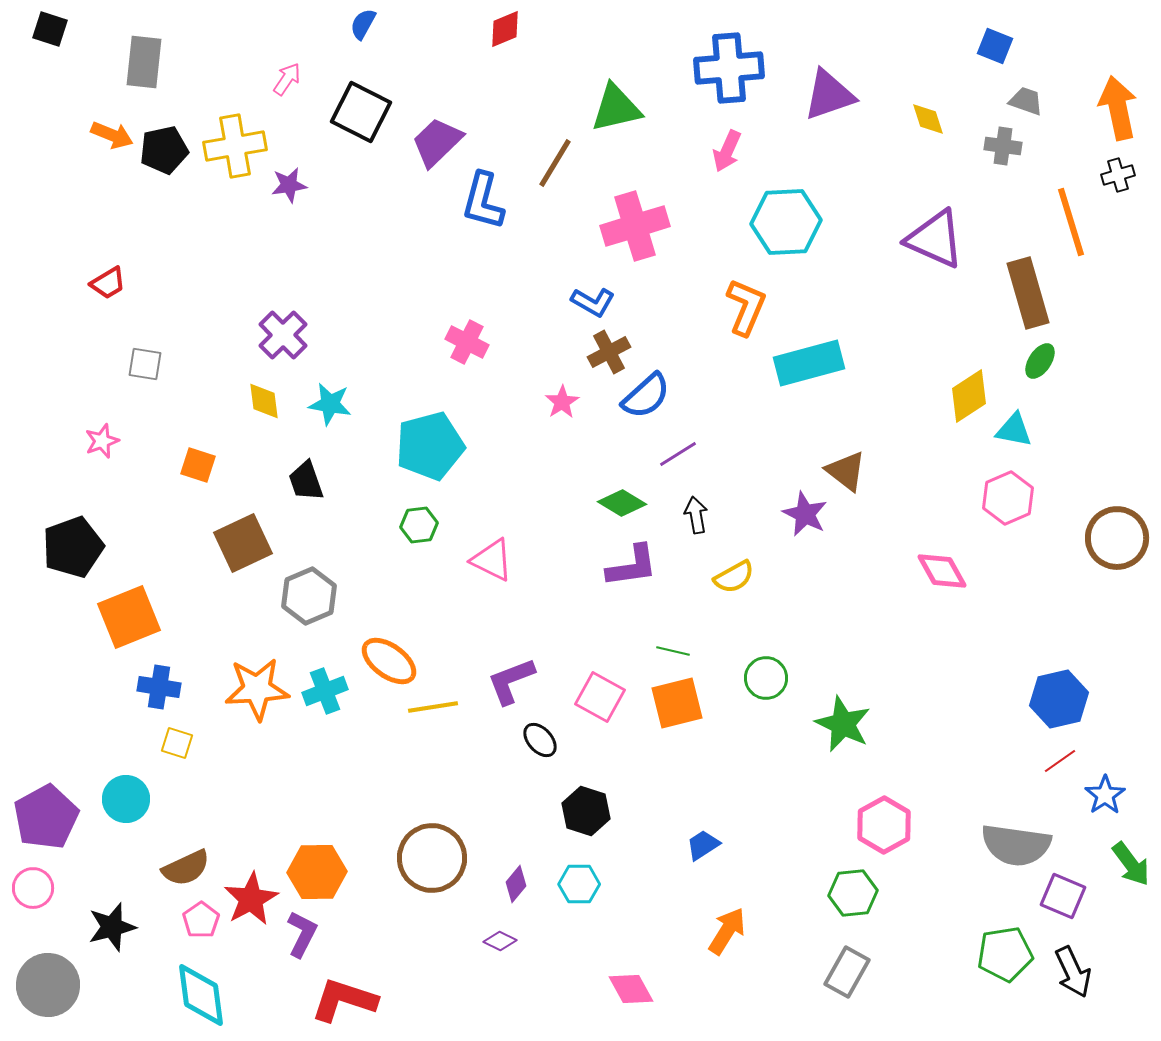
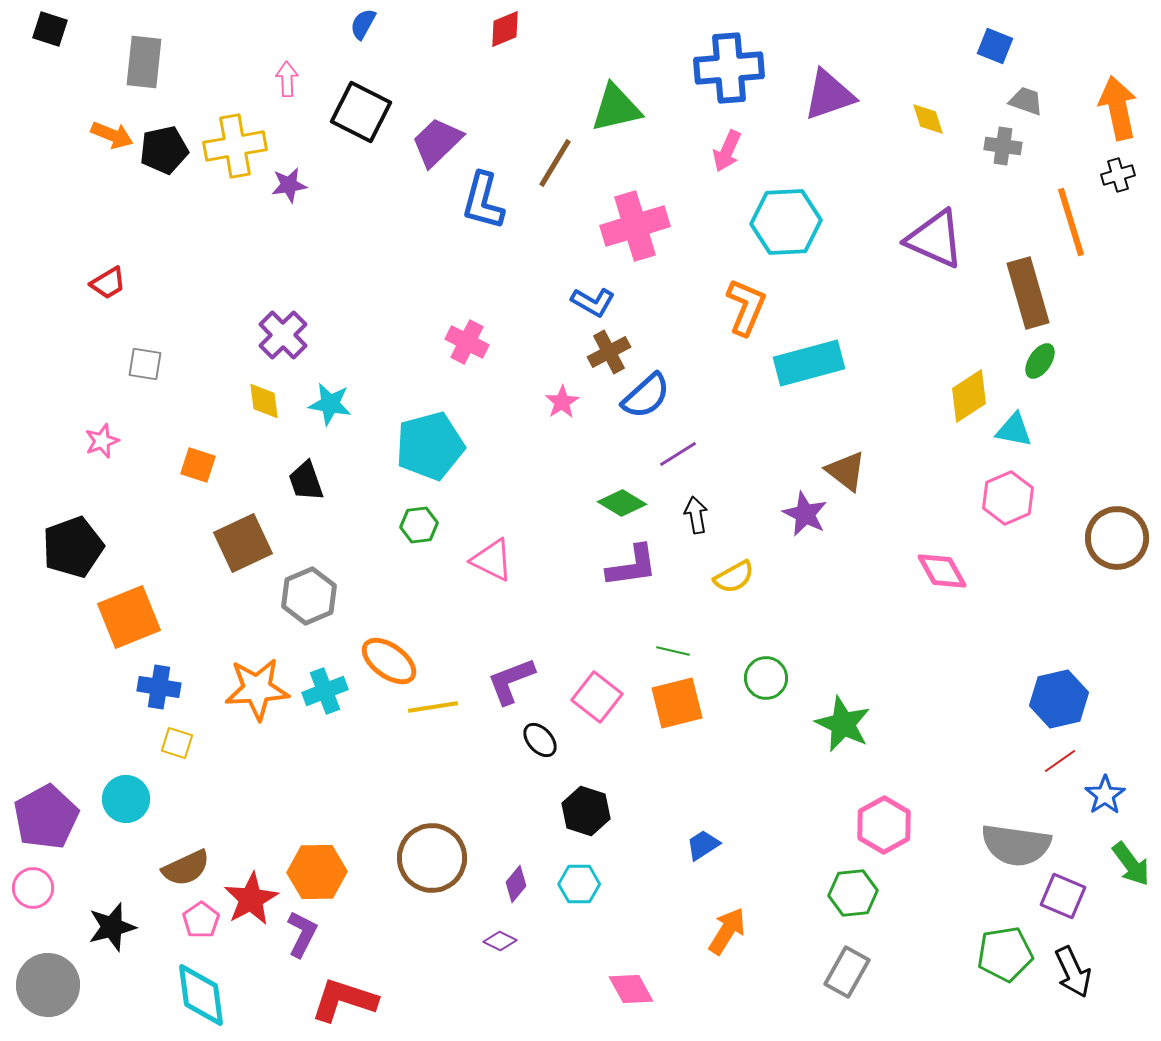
pink arrow at (287, 79): rotated 36 degrees counterclockwise
pink square at (600, 697): moved 3 px left; rotated 9 degrees clockwise
